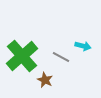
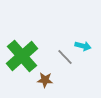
gray line: moved 4 px right; rotated 18 degrees clockwise
brown star: rotated 21 degrees counterclockwise
